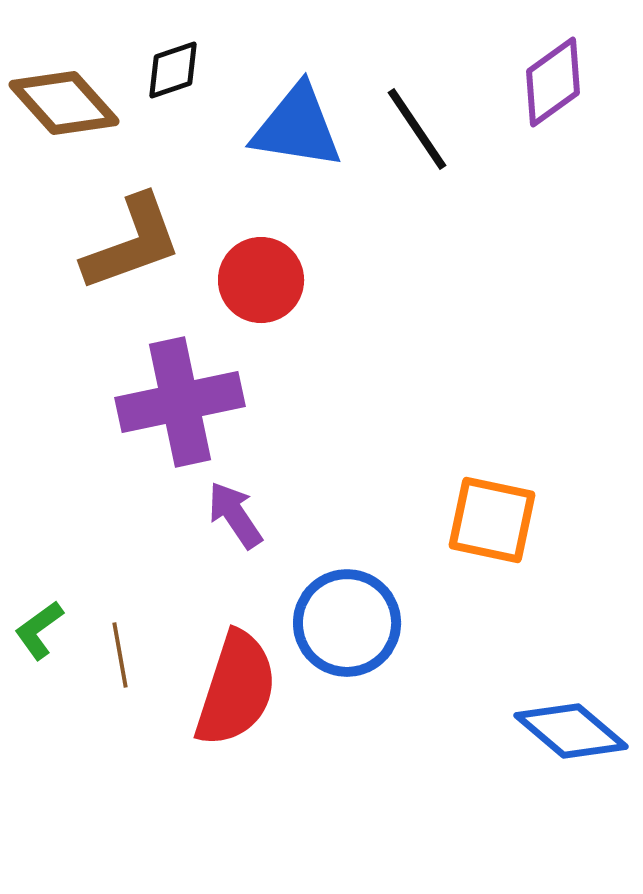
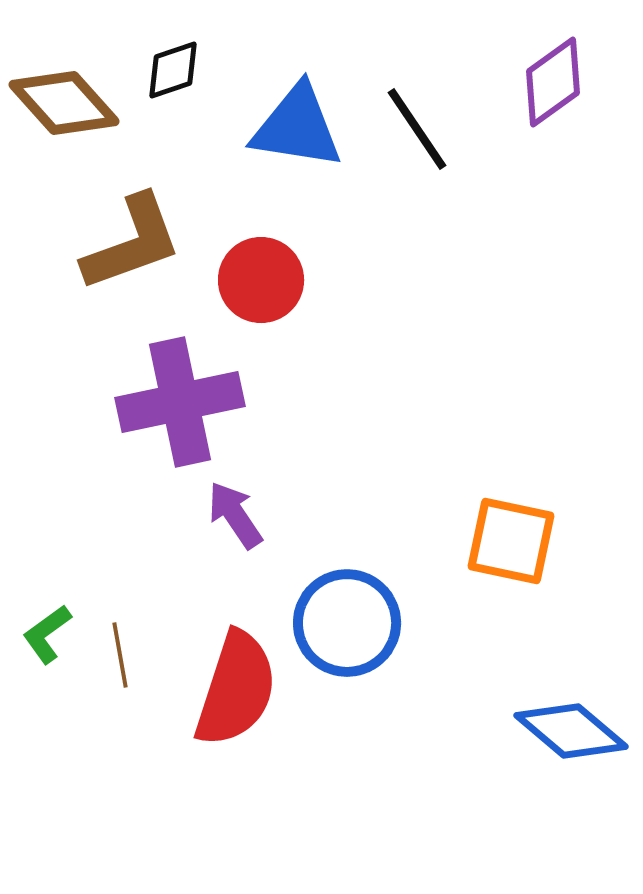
orange square: moved 19 px right, 21 px down
green L-shape: moved 8 px right, 4 px down
